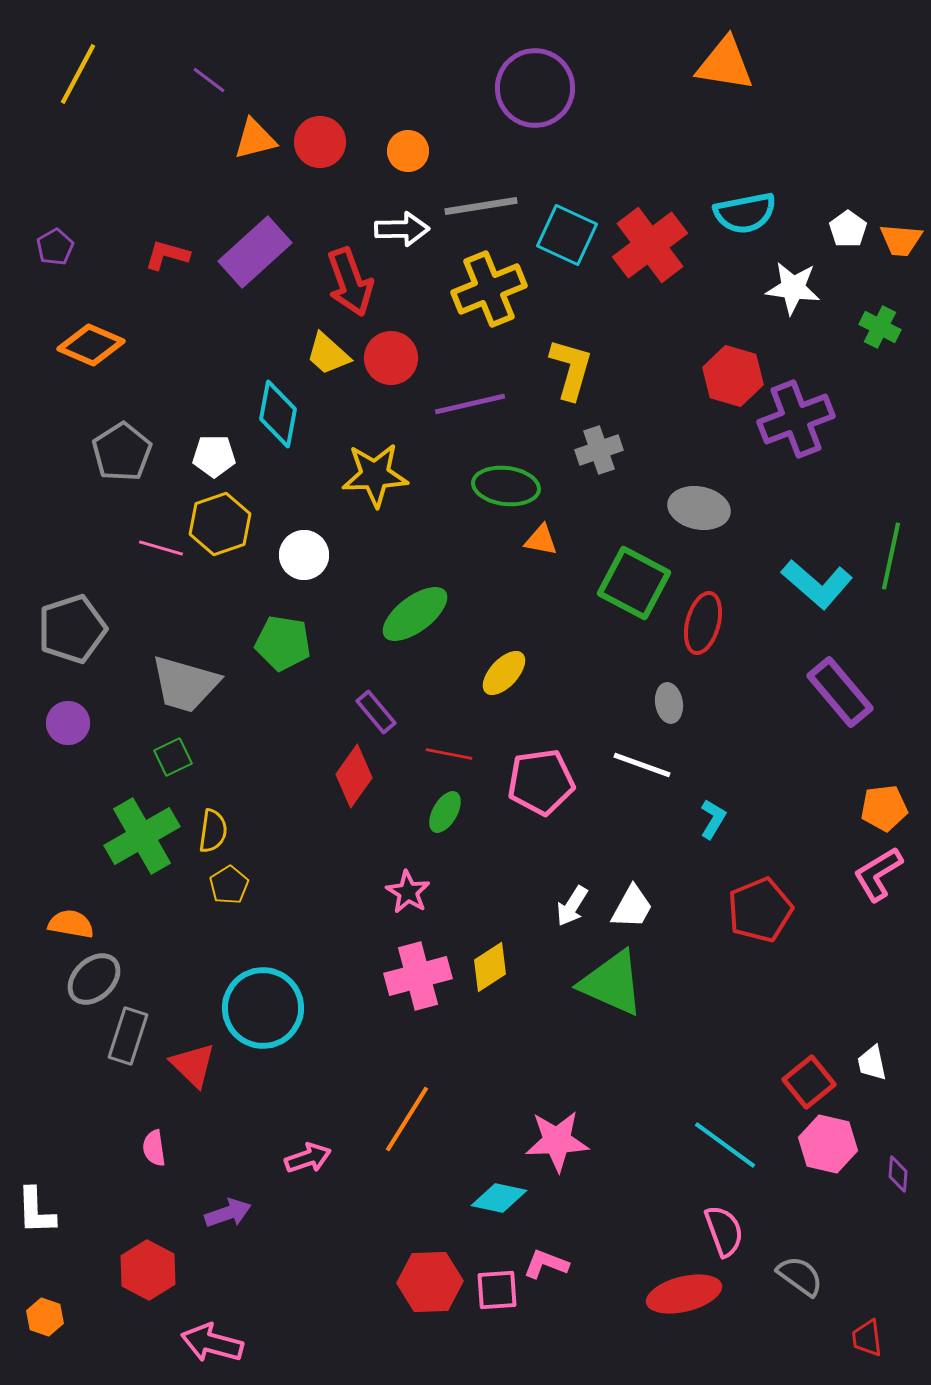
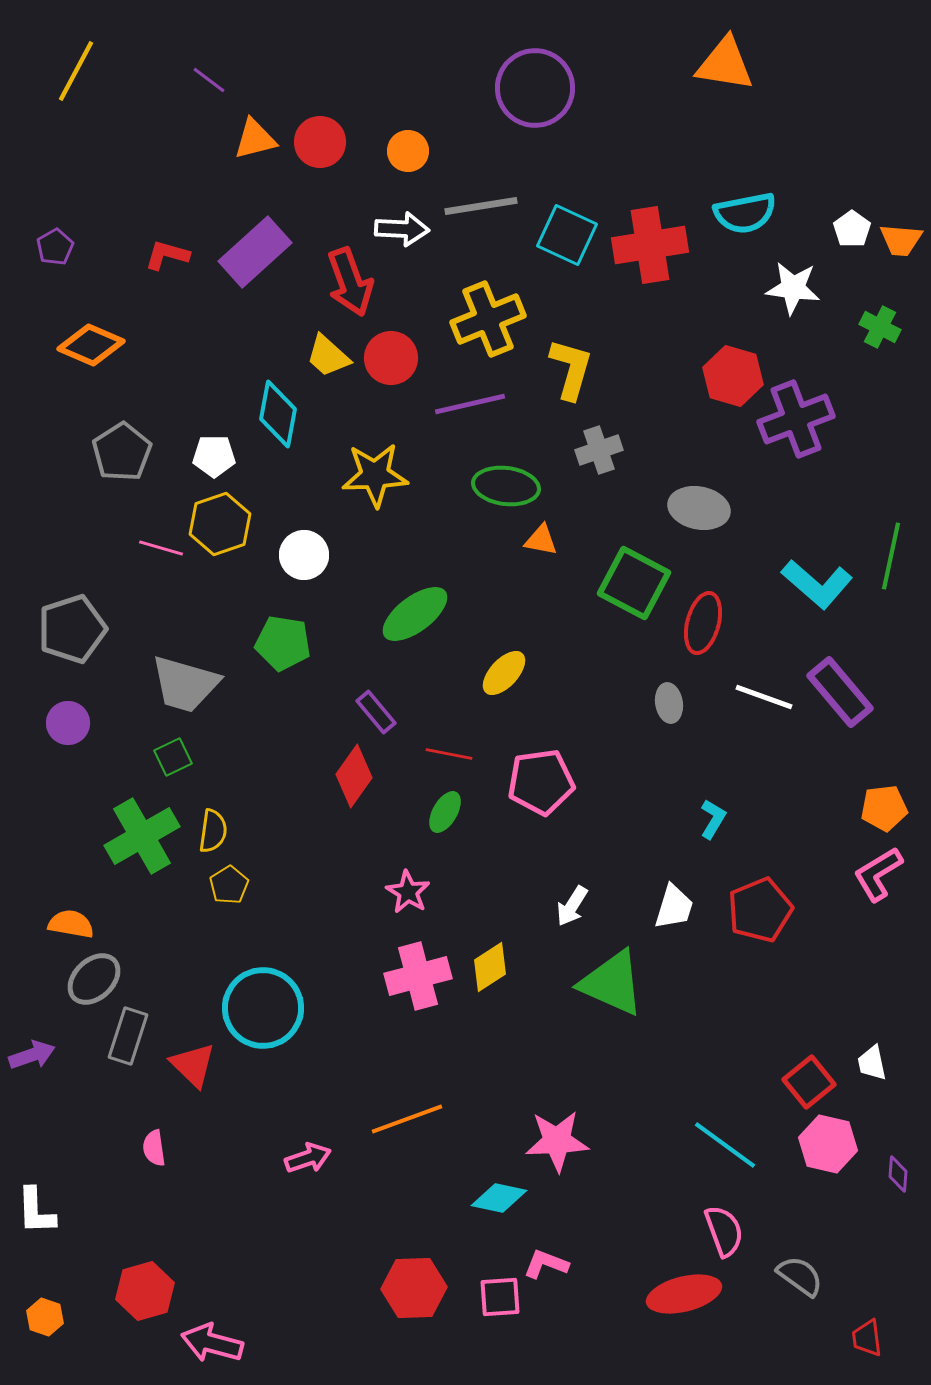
yellow line at (78, 74): moved 2 px left, 3 px up
white arrow at (402, 229): rotated 4 degrees clockwise
white pentagon at (848, 229): moved 4 px right
red cross at (650, 245): rotated 28 degrees clockwise
yellow cross at (489, 289): moved 1 px left, 30 px down
yellow trapezoid at (328, 354): moved 2 px down
white line at (642, 765): moved 122 px right, 68 px up
white trapezoid at (632, 907): moved 42 px right; rotated 12 degrees counterclockwise
orange line at (407, 1119): rotated 38 degrees clockwise
purple arrow at (228, 1213): moved 196 px left, 158 px up
red hexagon at (148, 1270): moved 3 px left, 21 px down; rotated 16 degrees clockwise
red hexagon at (430, 1282): moved 16 px left, 6 px down
pink square at (497, 1290): moved 3 px right, 7 px down
